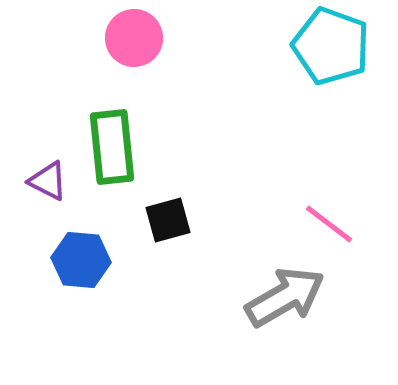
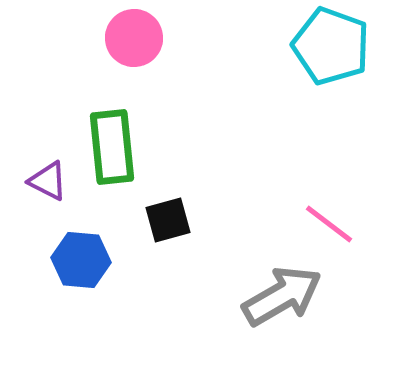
gray arrow: moved 3 px left, 1 px up
